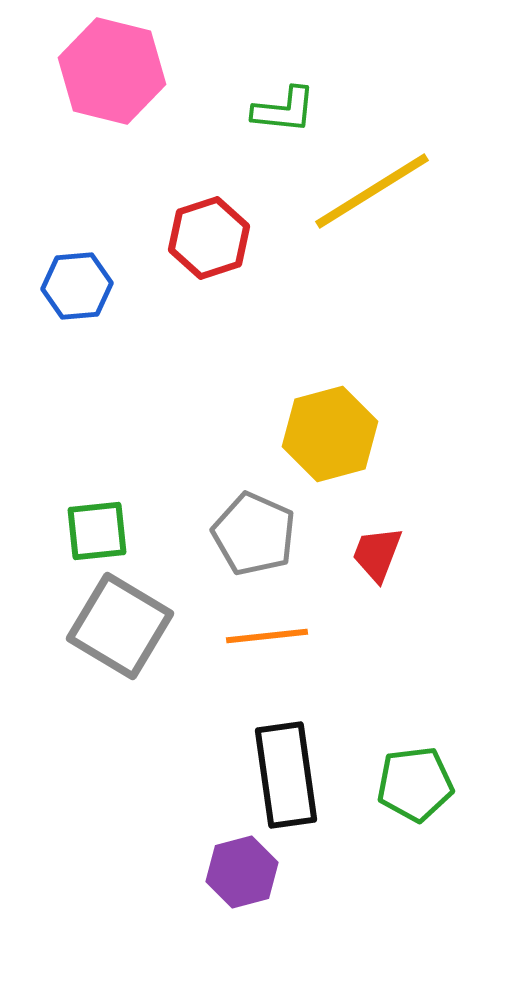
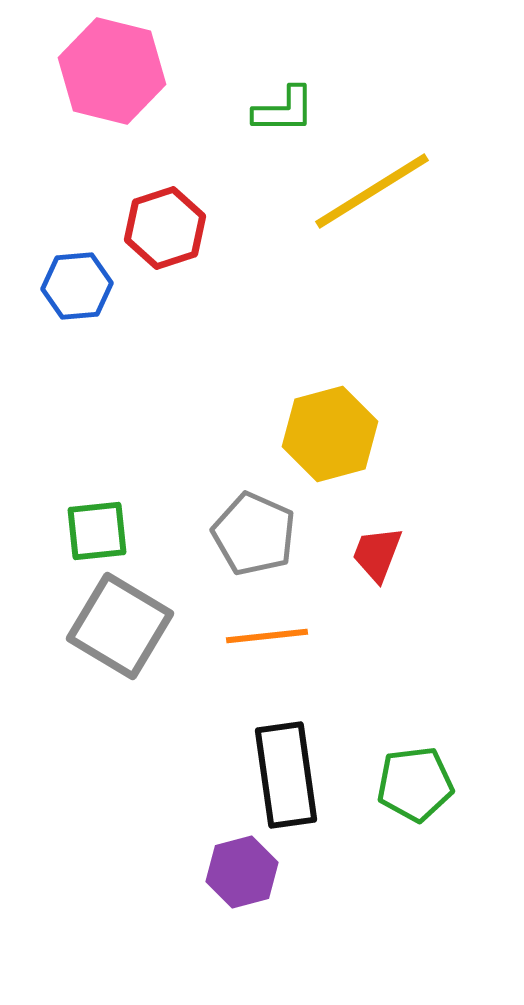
green L-shape: rotated 6 degrees counterclockwise
red hexagon: moved 44 px left, 10 px up
